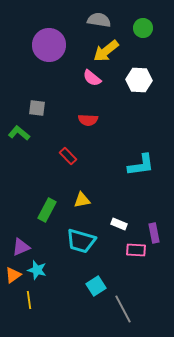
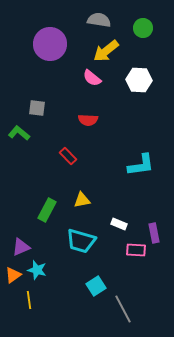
purple circle: moved 1 px right, 1 px up
